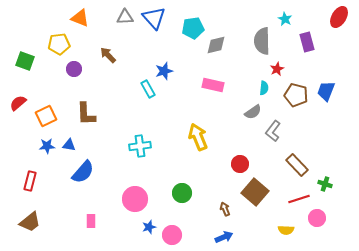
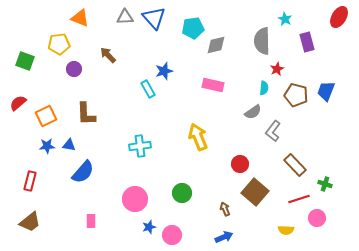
brown rectangle at (297, 165): moved 2 px left
